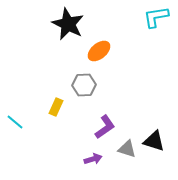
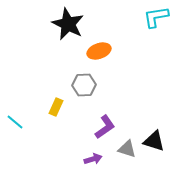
orange ellipse: rotated 20 degrees clockwise
